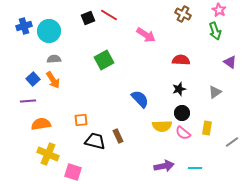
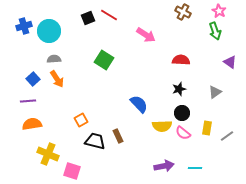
pink star: moved 1 px down
brown cross: moved 2 px up
green square: rotated 30 degrees counterclockwise
orange arrow: moved 4 px right, 1 px up
blue semicircle: moved 1 px left, 5 px down
orange square: rotated 24 degrees counterclockwise
orange semicircle: moved 9 px left
gray line: moved 5 px left, 6 px up
pink square: moved 1 px left, 1 px up
